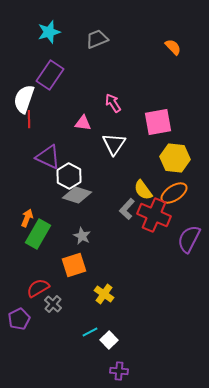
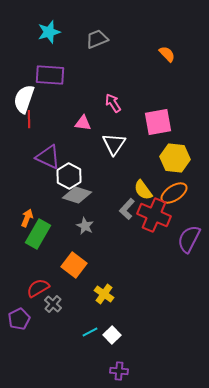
orange semicircle: moved 6 px left, 7 px down
purple rectangle: rotated 60 degrees clockwise
gray star: moved 3 px right, 10 px up
orange square: rotated 35 degrees counterclockwise
white square: moved 3 px right, 5 px up
